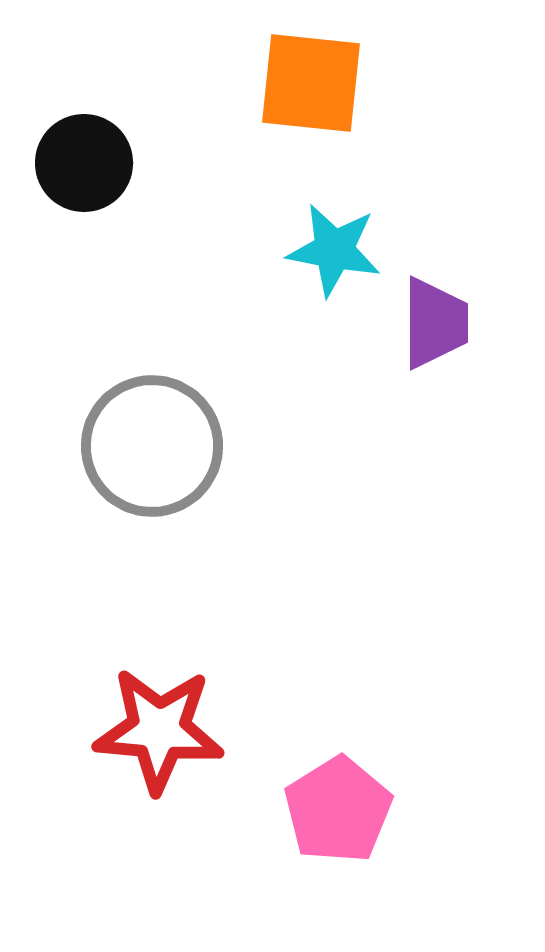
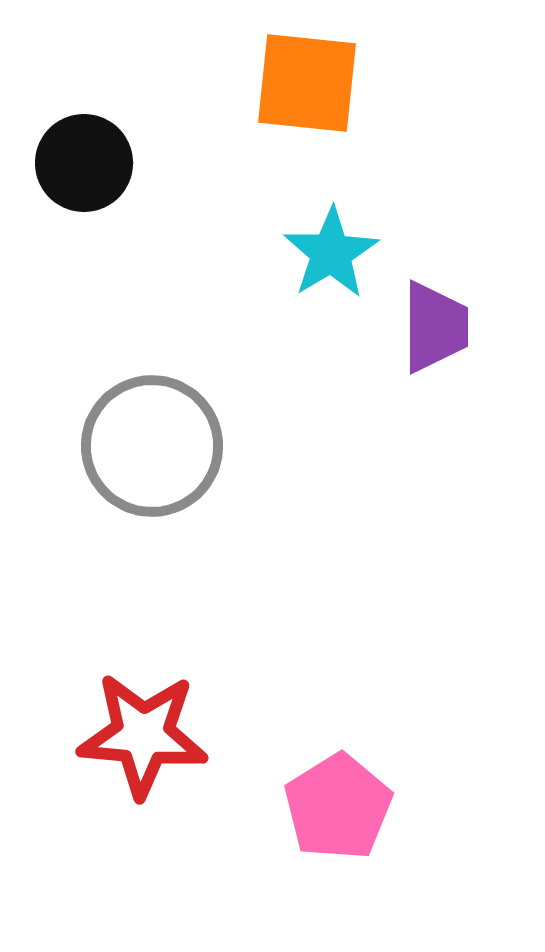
orange square: moved 4 px left
cyan star: moved 3 px left, 3 px down; rotated 30 degrees clockwise
purple trapezoid: moved 4 px down
red star: moved 16 px left, 5 px down
pink pentagon: moved 3 px up
